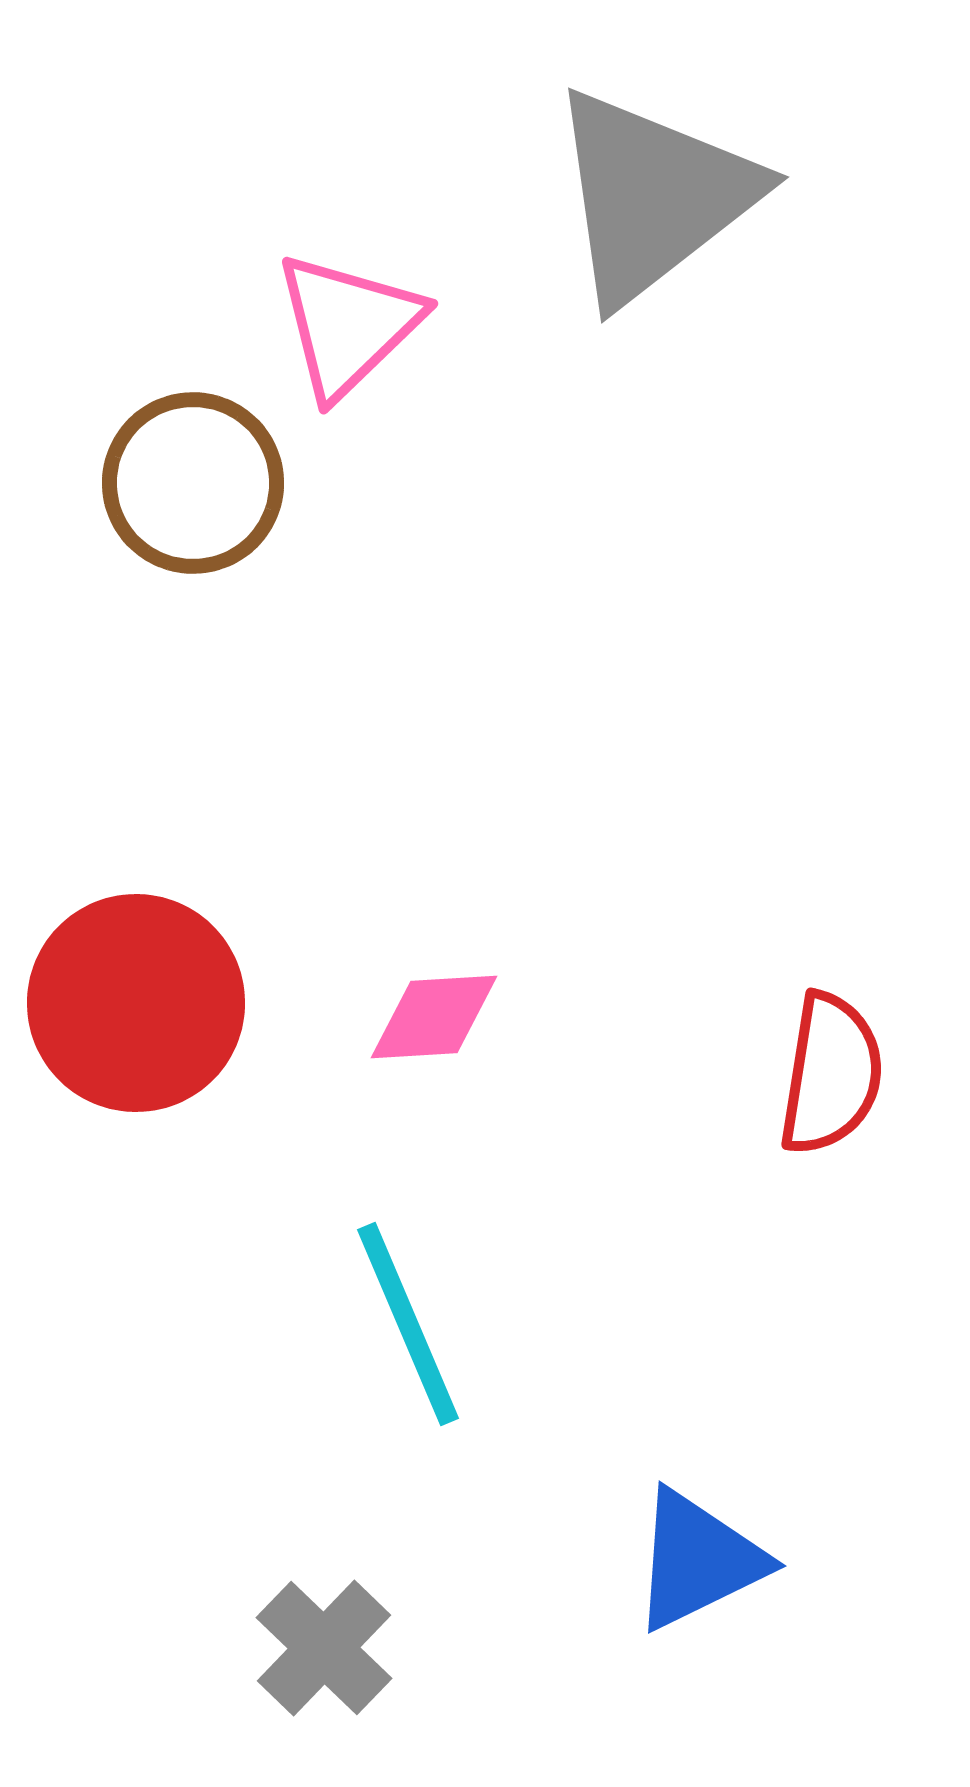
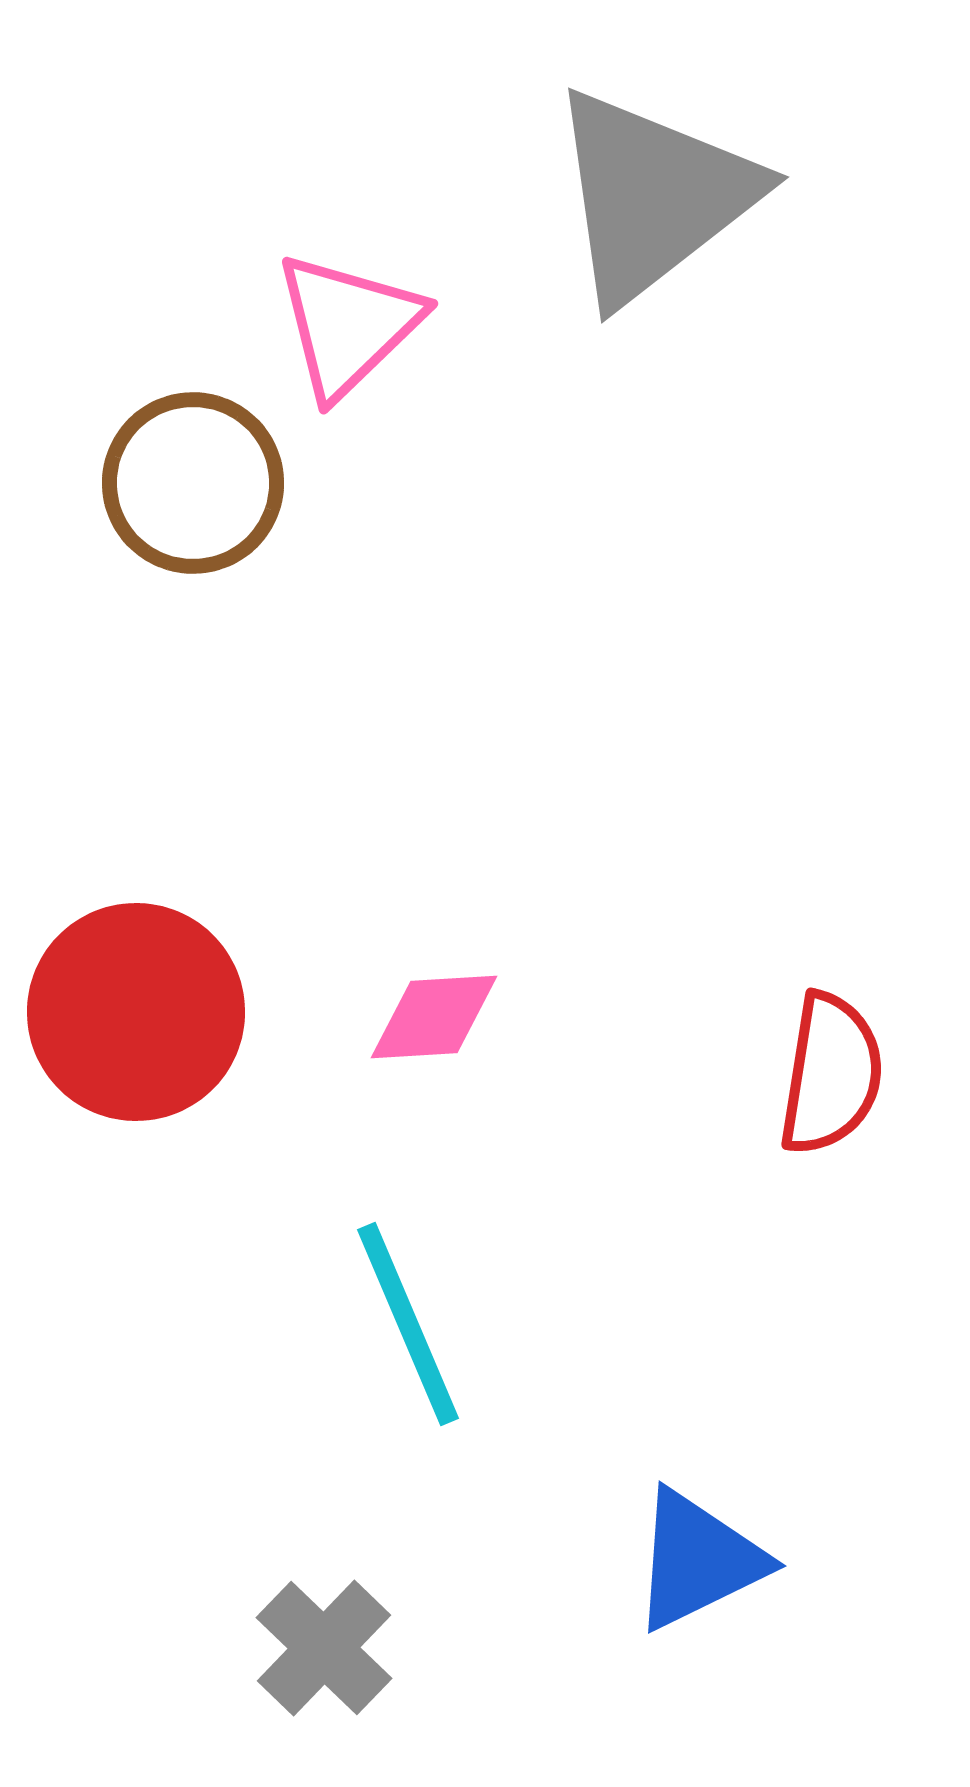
red circle: moved 9 px down
